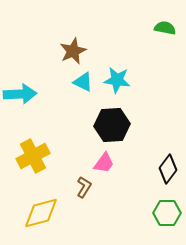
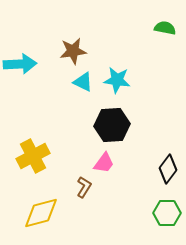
brown star: rotated 16 degrees clockwise
cyan arrow: moved 30 px up
